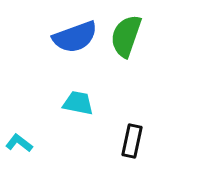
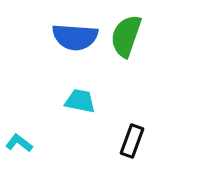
blue semicircle: rotated 24 degrees clockwise
cyan trapezoid: moved 2 px right, 2 px up
black rectangle: rotated 8 degrees clockwise
